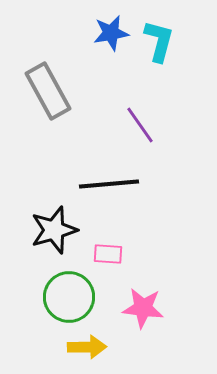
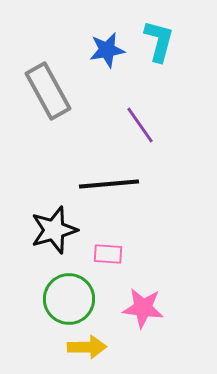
blue star: moved 4 px left, 17 px down
green circle: moved 2 px down
